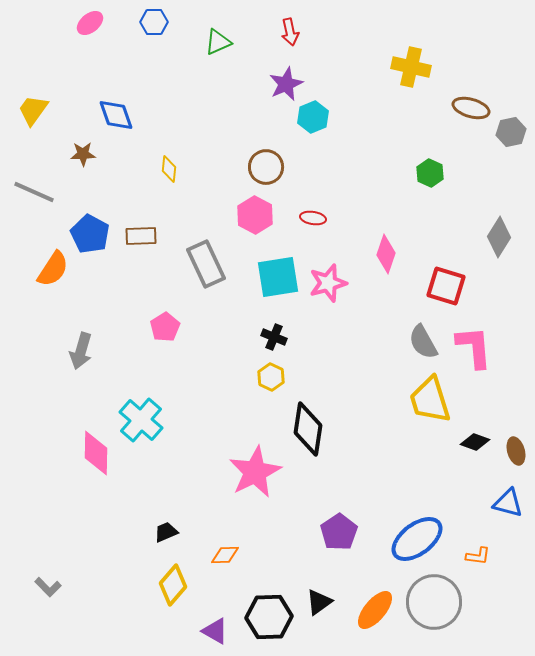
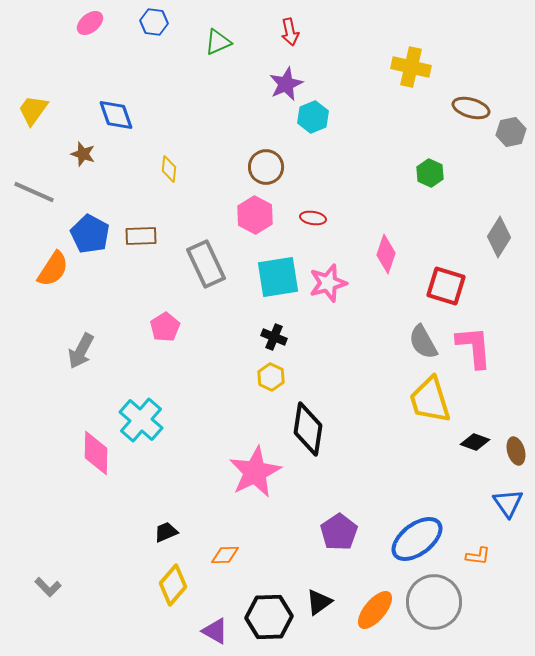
blue hexagon at (154, 22): rotated 8 degrees clockwise
brown star at (83, 154): rotated 20 degrees clockwise
gray arrow at (81, 351): rotated 12 degrees clockwise
blue triangle at (508, 503): rotated 40 degrees clockwise
